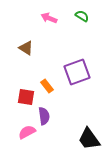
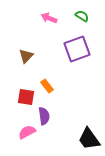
brown triangle: moved 8 px down; rotated 42 degrees clockwise
purple square: moved 23 px up
